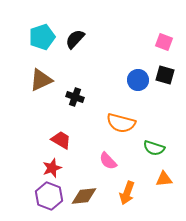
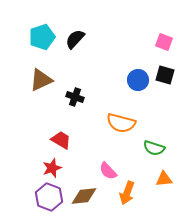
pink semicircle: moved 10 px down
purple hexagon: moved 1 px down
